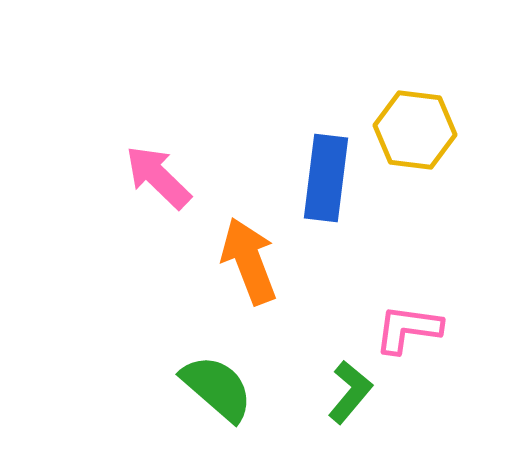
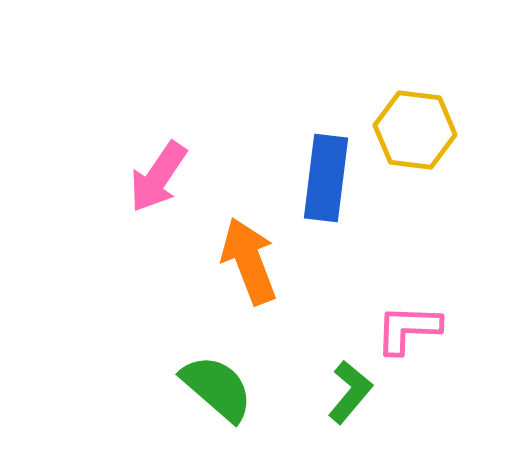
pink arrow: rotated 100 degrees counterclockwise
pink L-shape: rotated 6 degrees counterclockwise
